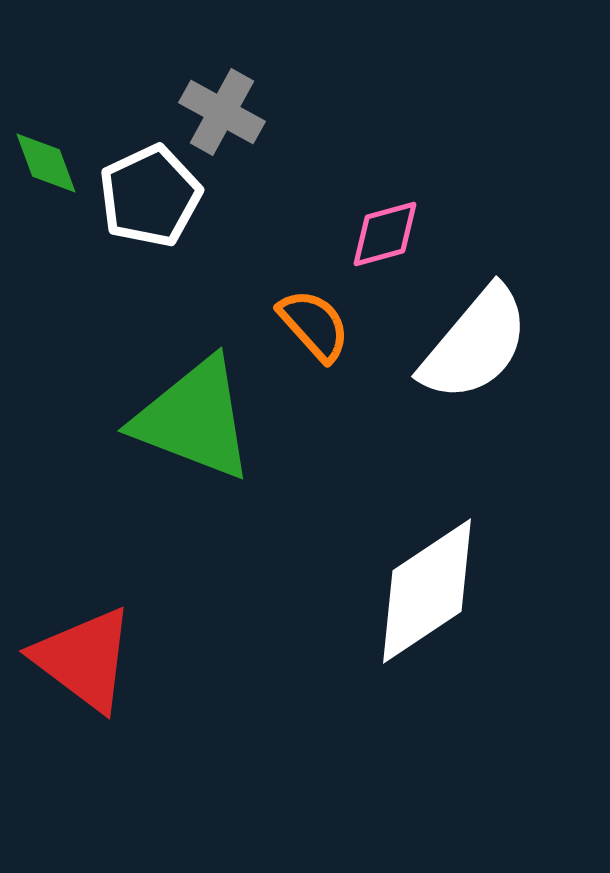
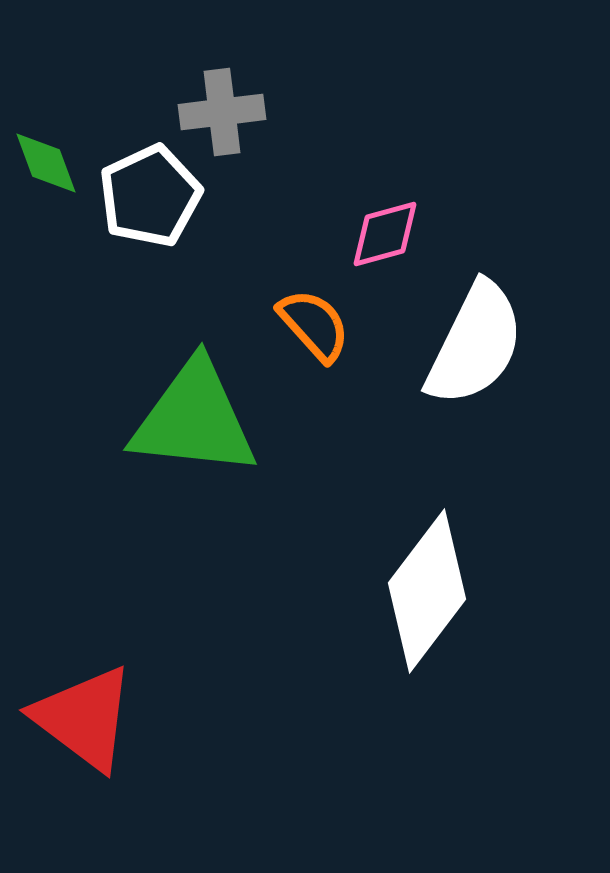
gray cross: rotated 36 degrees counterclockwise
white semicircle: rotated 14 degrees counterclockwise
green triangle: rotated 15 degrees counterclockwise
white diamond: rotated 19 degrees counterclockwise
red triangle: moved 59 px down
